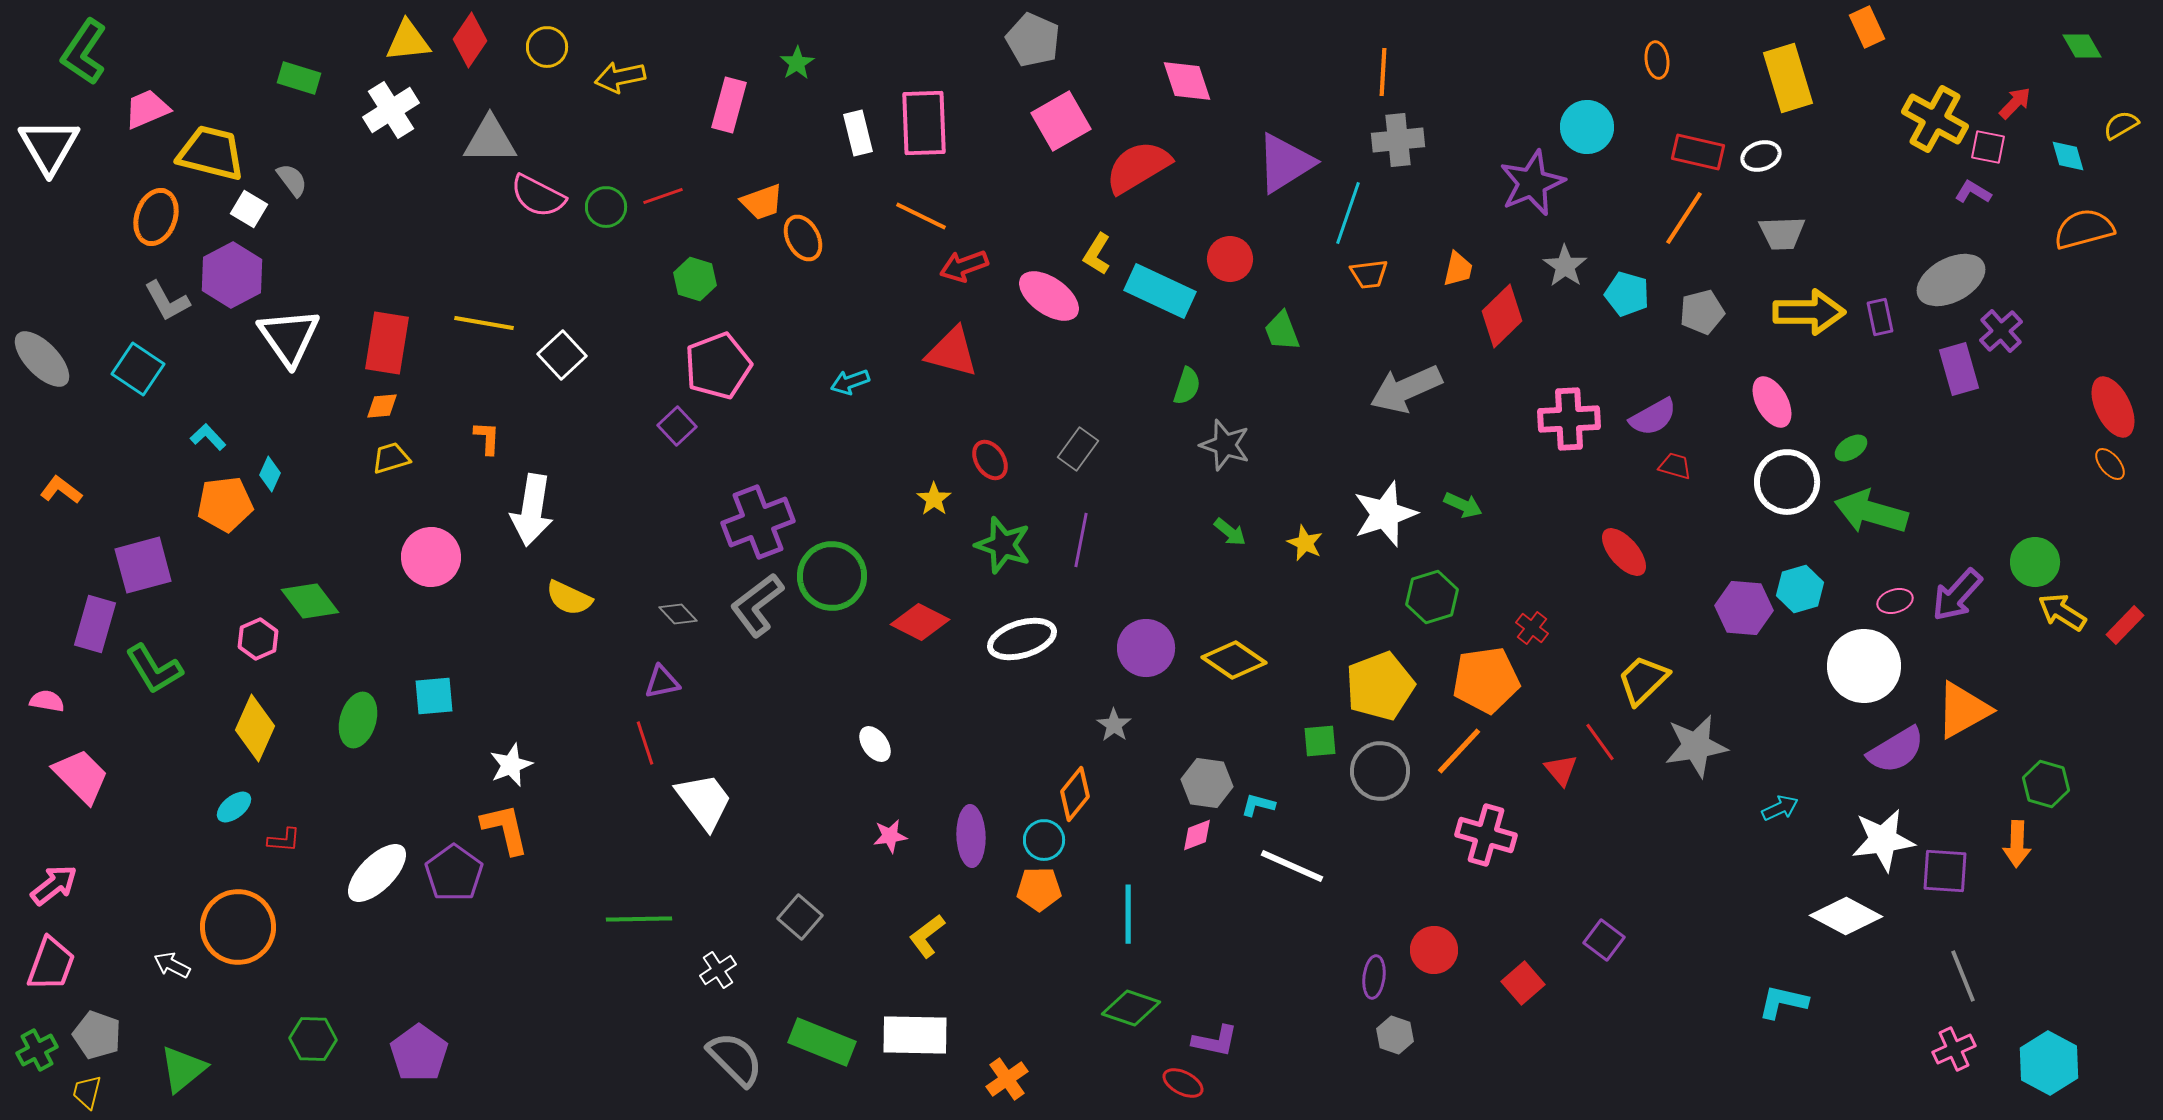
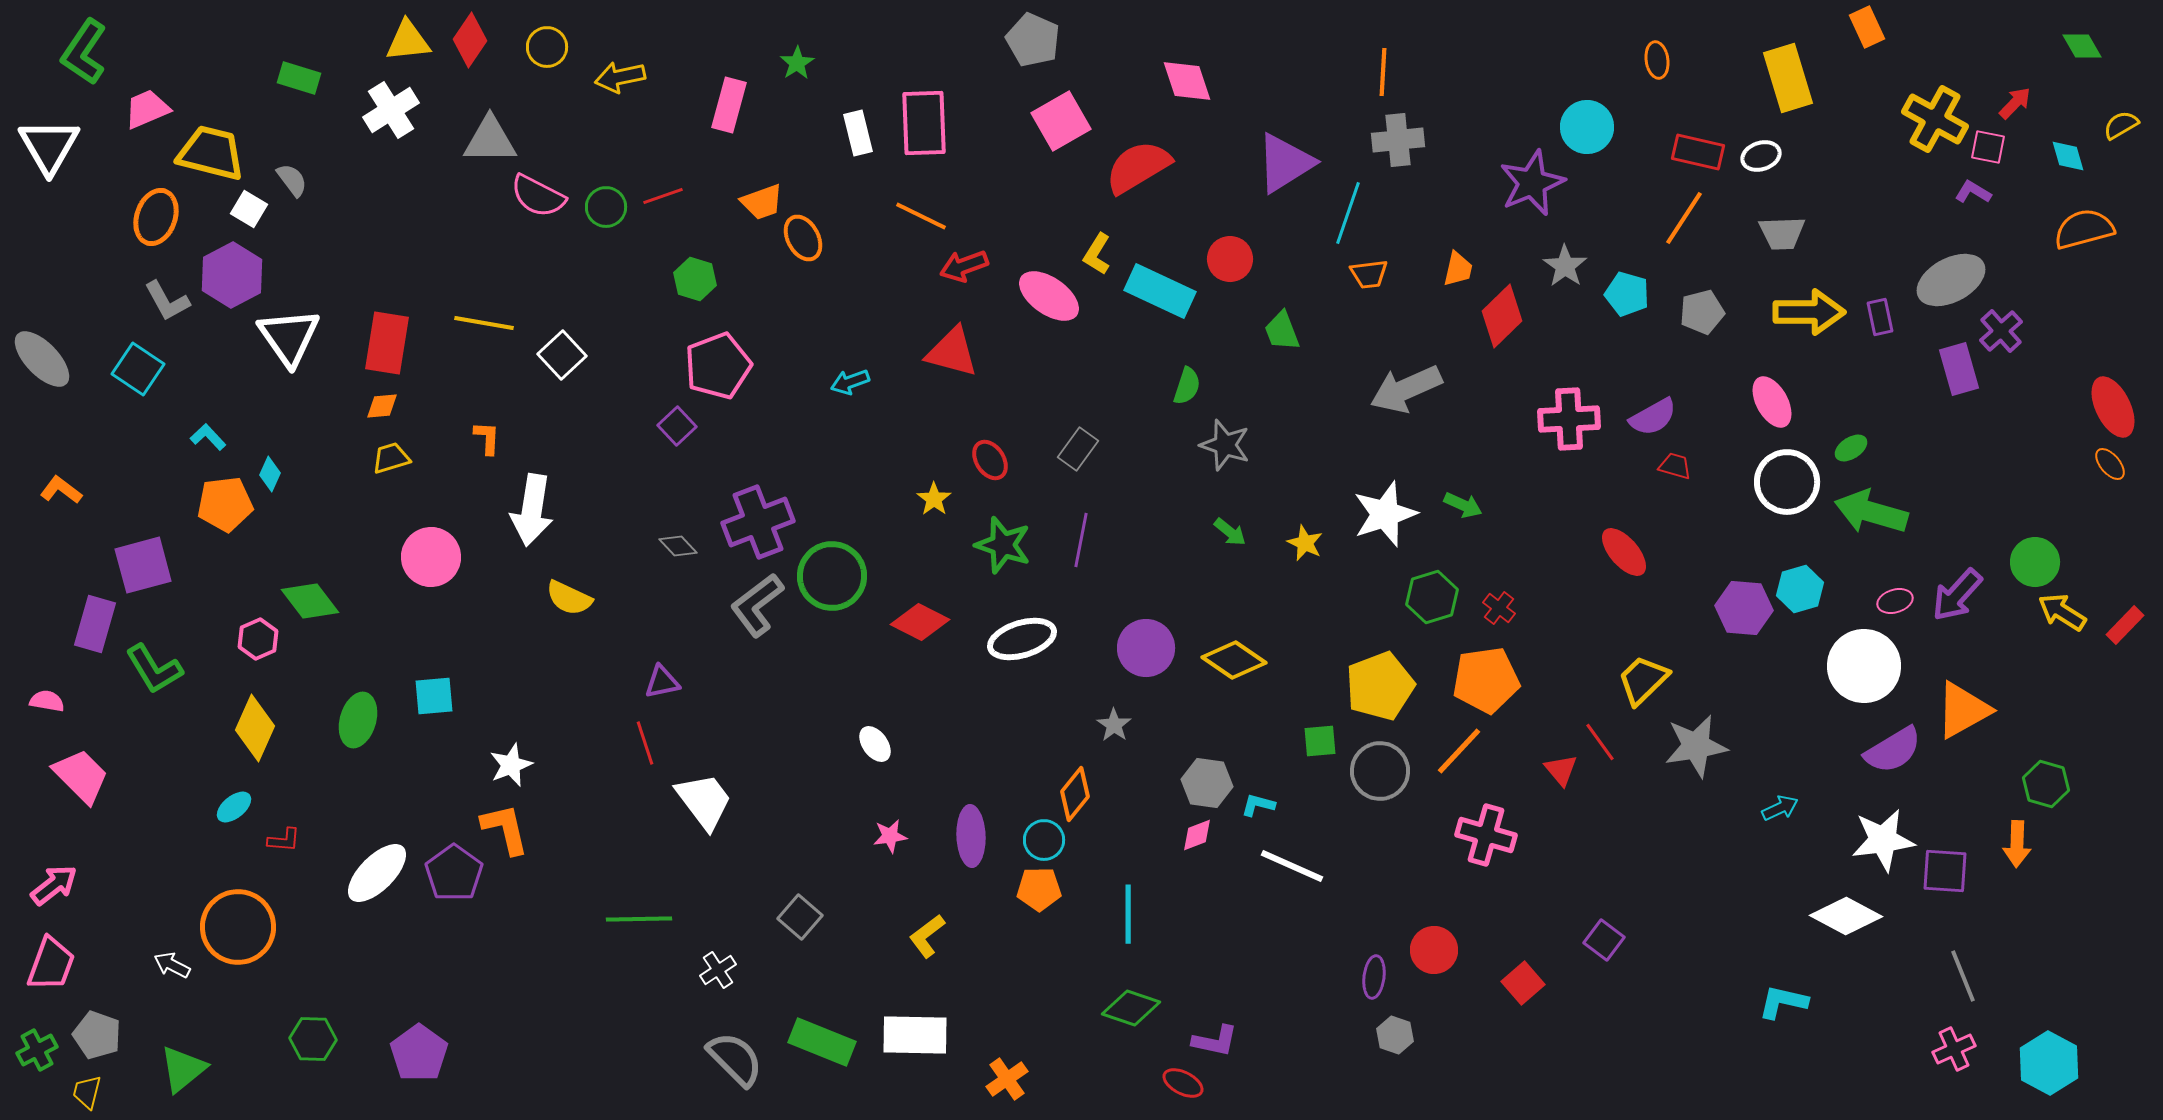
gray diamond at (678, 614): moved 68 px up
red cross at (1532, 628): moved 33 px left, 20 px up
purple semicircle at (1896, 750): moved 3 px left
